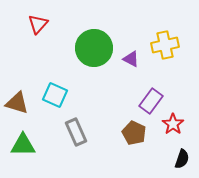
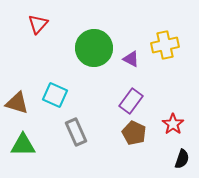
purple rectangle: moved 20 px left
